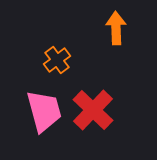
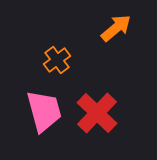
orange arrow: rotated 52 degrees clockwise
red cross: moved 4 px right, 3 px down
